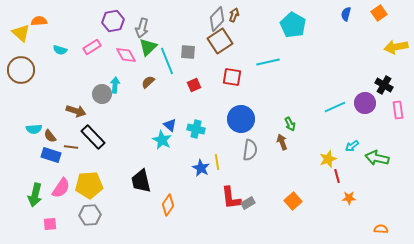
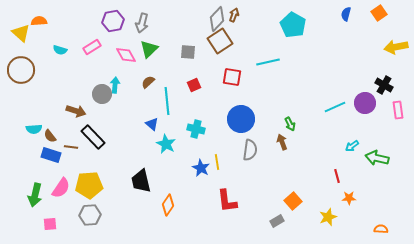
gray arrow at (142, 28): moved 5 px up
green triangle at (148, 47): moved 1 px right, 2 px down
cyan line at (167, 61): moved 40 px down; rotated 16 degrees clockwise
blue triangle at (170, 125): moved 18 px left, 1 px up
cyan star at (162, 140): moved 4 px right, 4 px down
yellow star at (328, 159): moved 58 px down
red L-shape at (231, 198): moved 4 px left, 3 px down
gray rectangle at (248, 203): moved 29 px right, 18 px down
